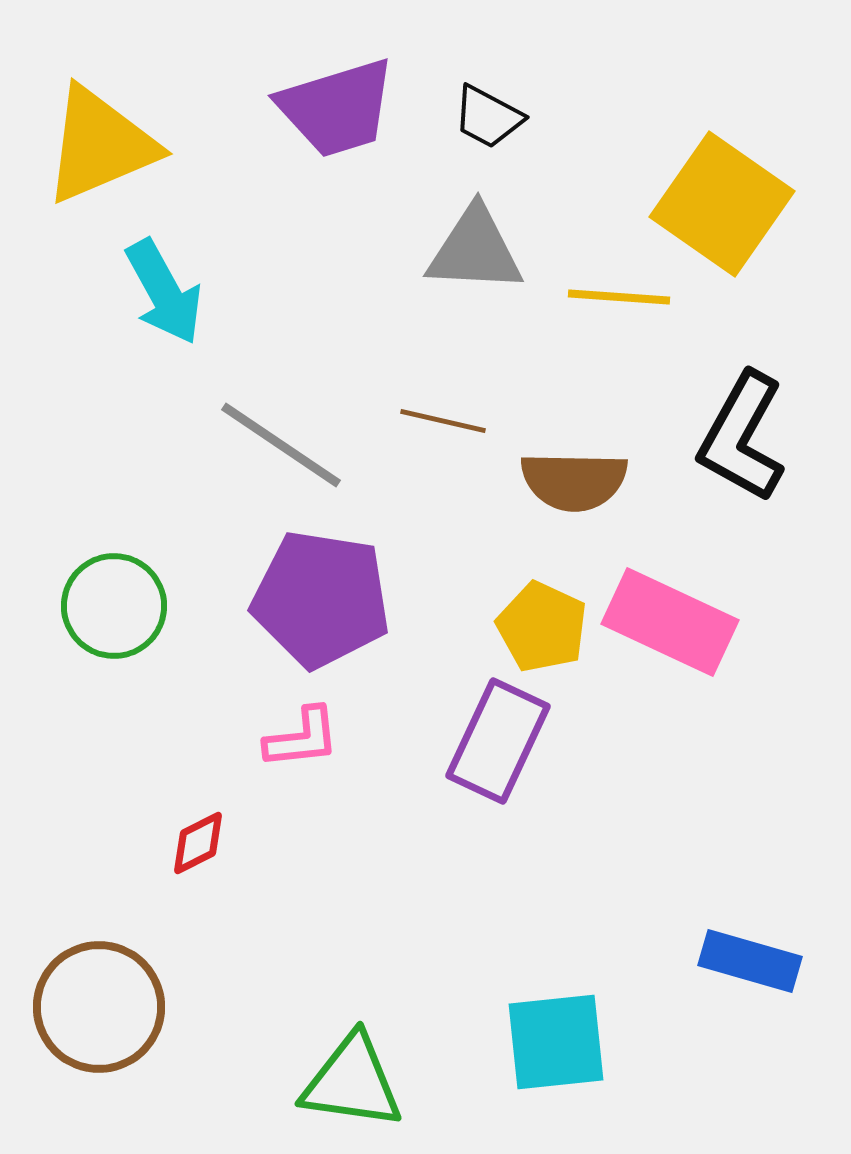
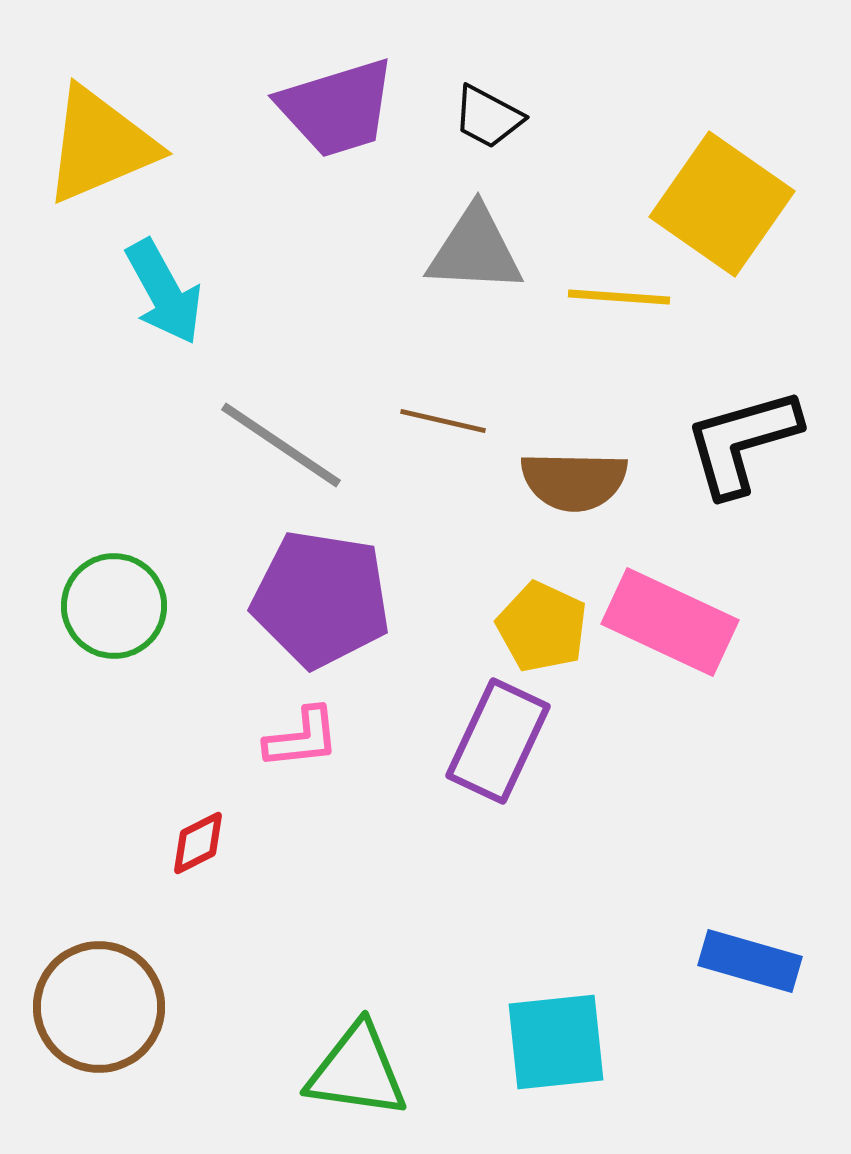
black L-shape: moved 5 px down; rotated 45 degrees clockwise
green triangle: moved 5 px right, 11 px up
